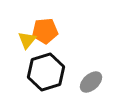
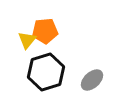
gray ellipse: moved 1 px right, 2 px up
